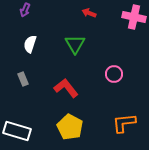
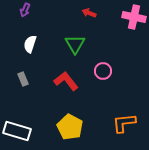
pink circle: moved 11 px left, 3 px up
red L-shape: moved 7 px up
